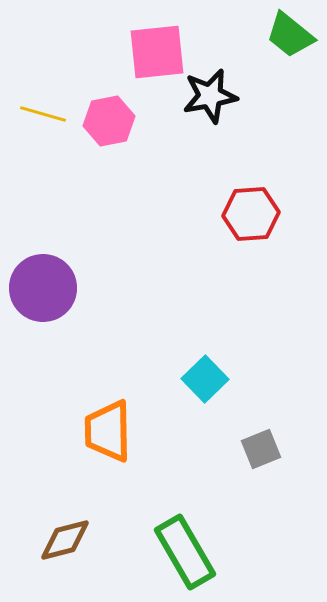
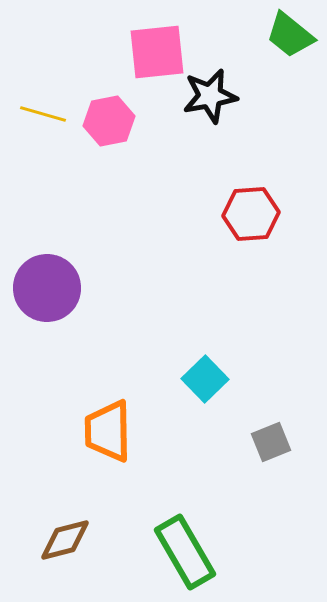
purple circle: moved 4 px right
gray square: moved 10 px right, 7 px up
